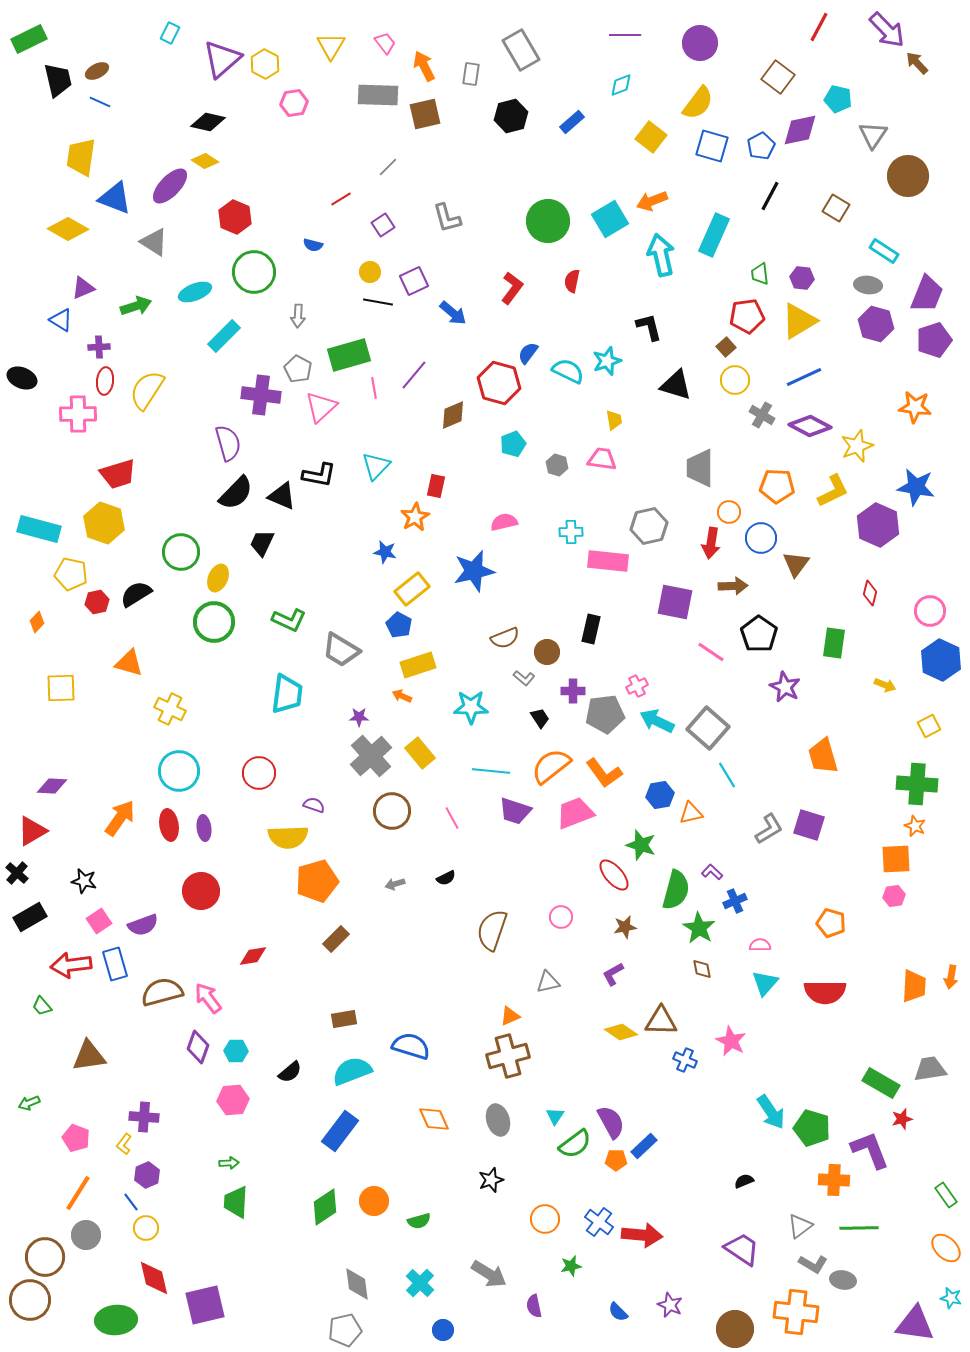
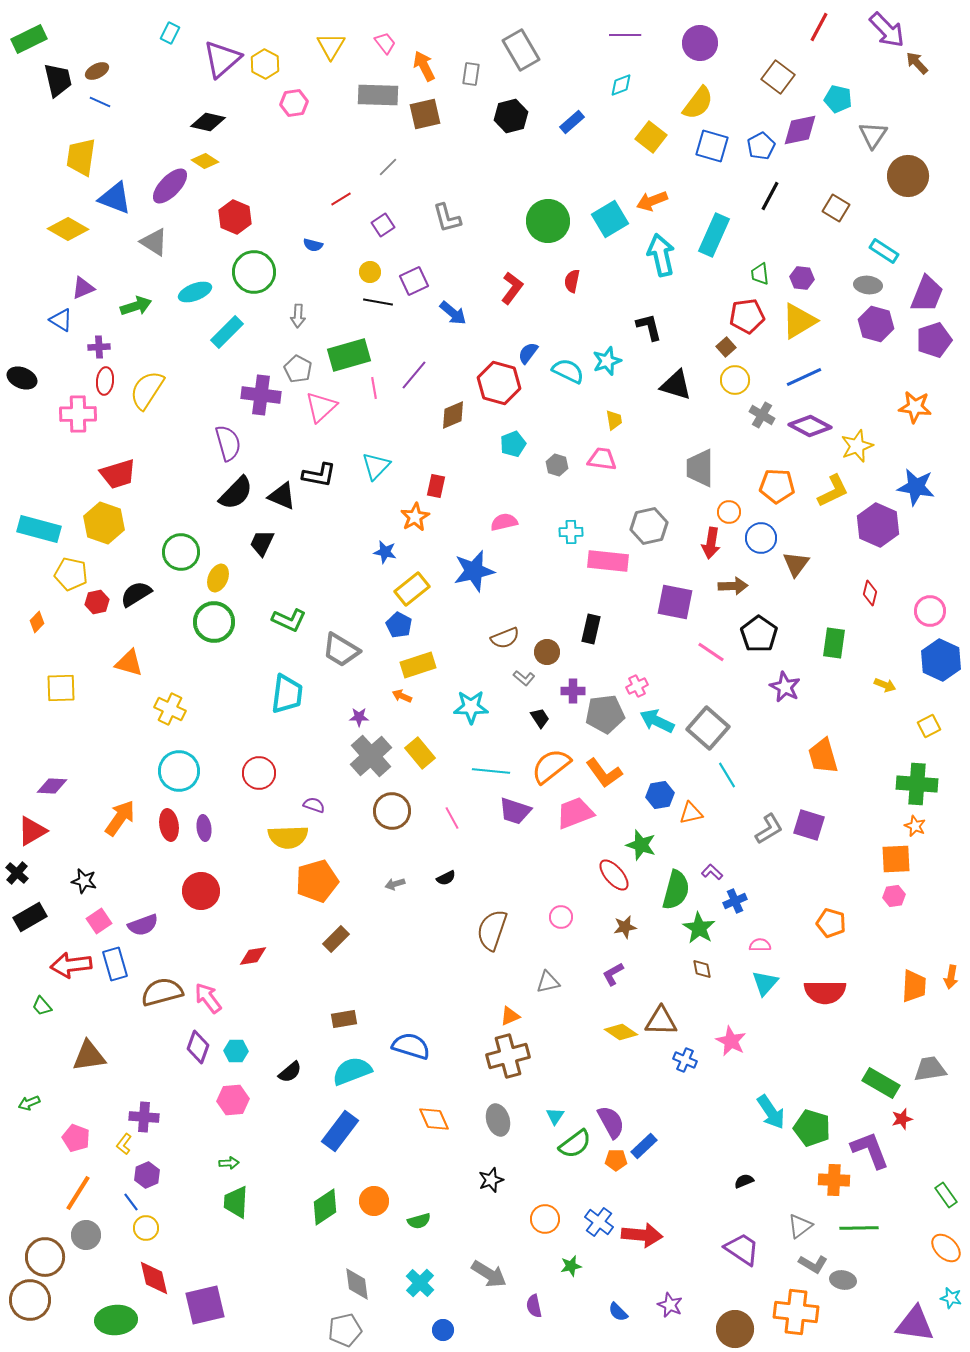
cyan rectangle at (224, 336): moved 3 px right, 4 px up
